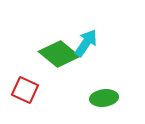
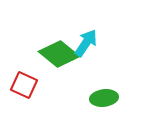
red square: moved 1 px left, 5 px up
